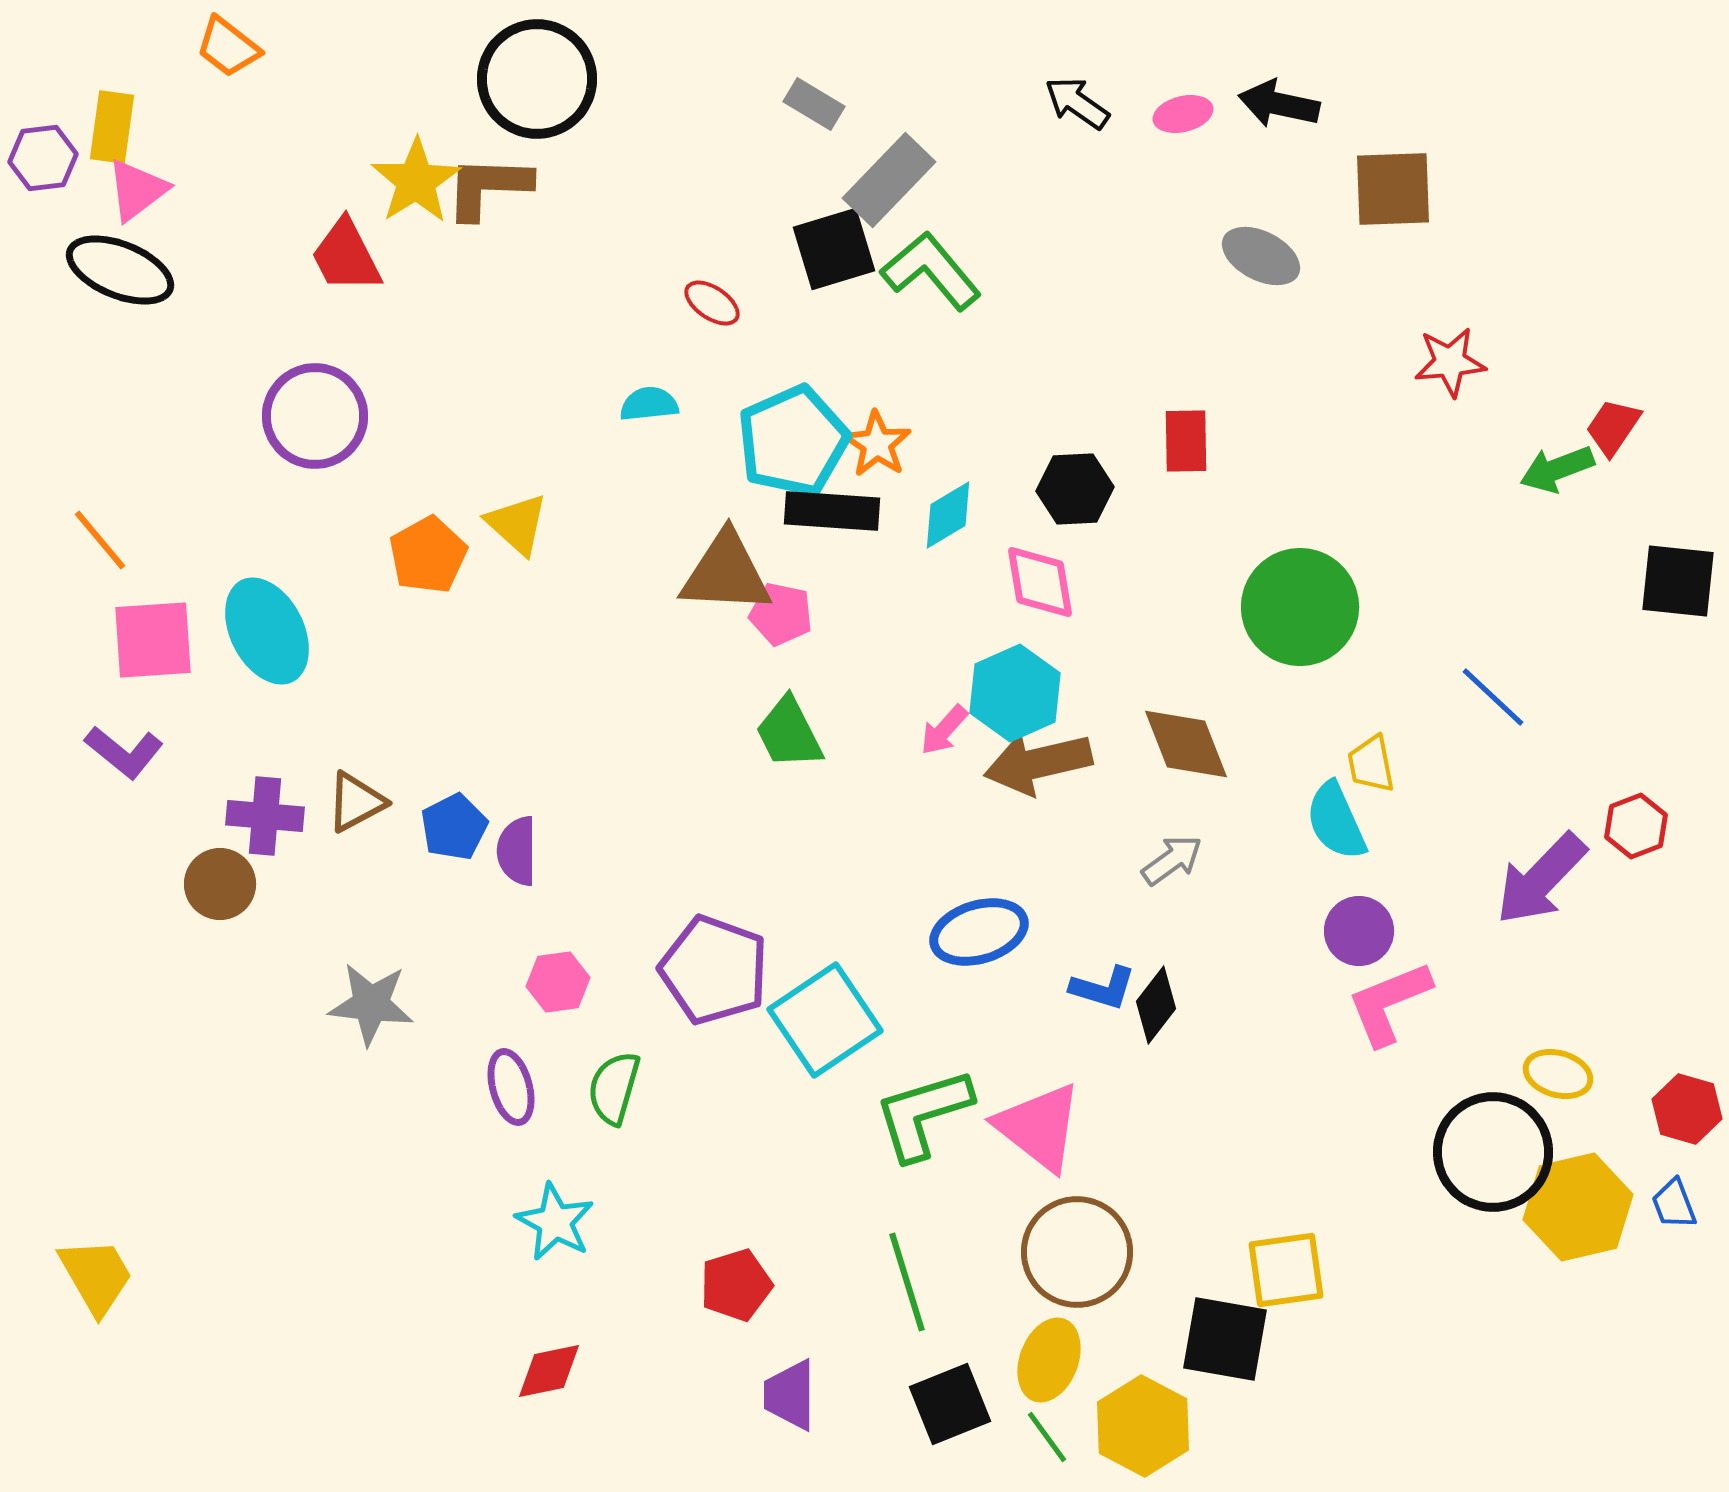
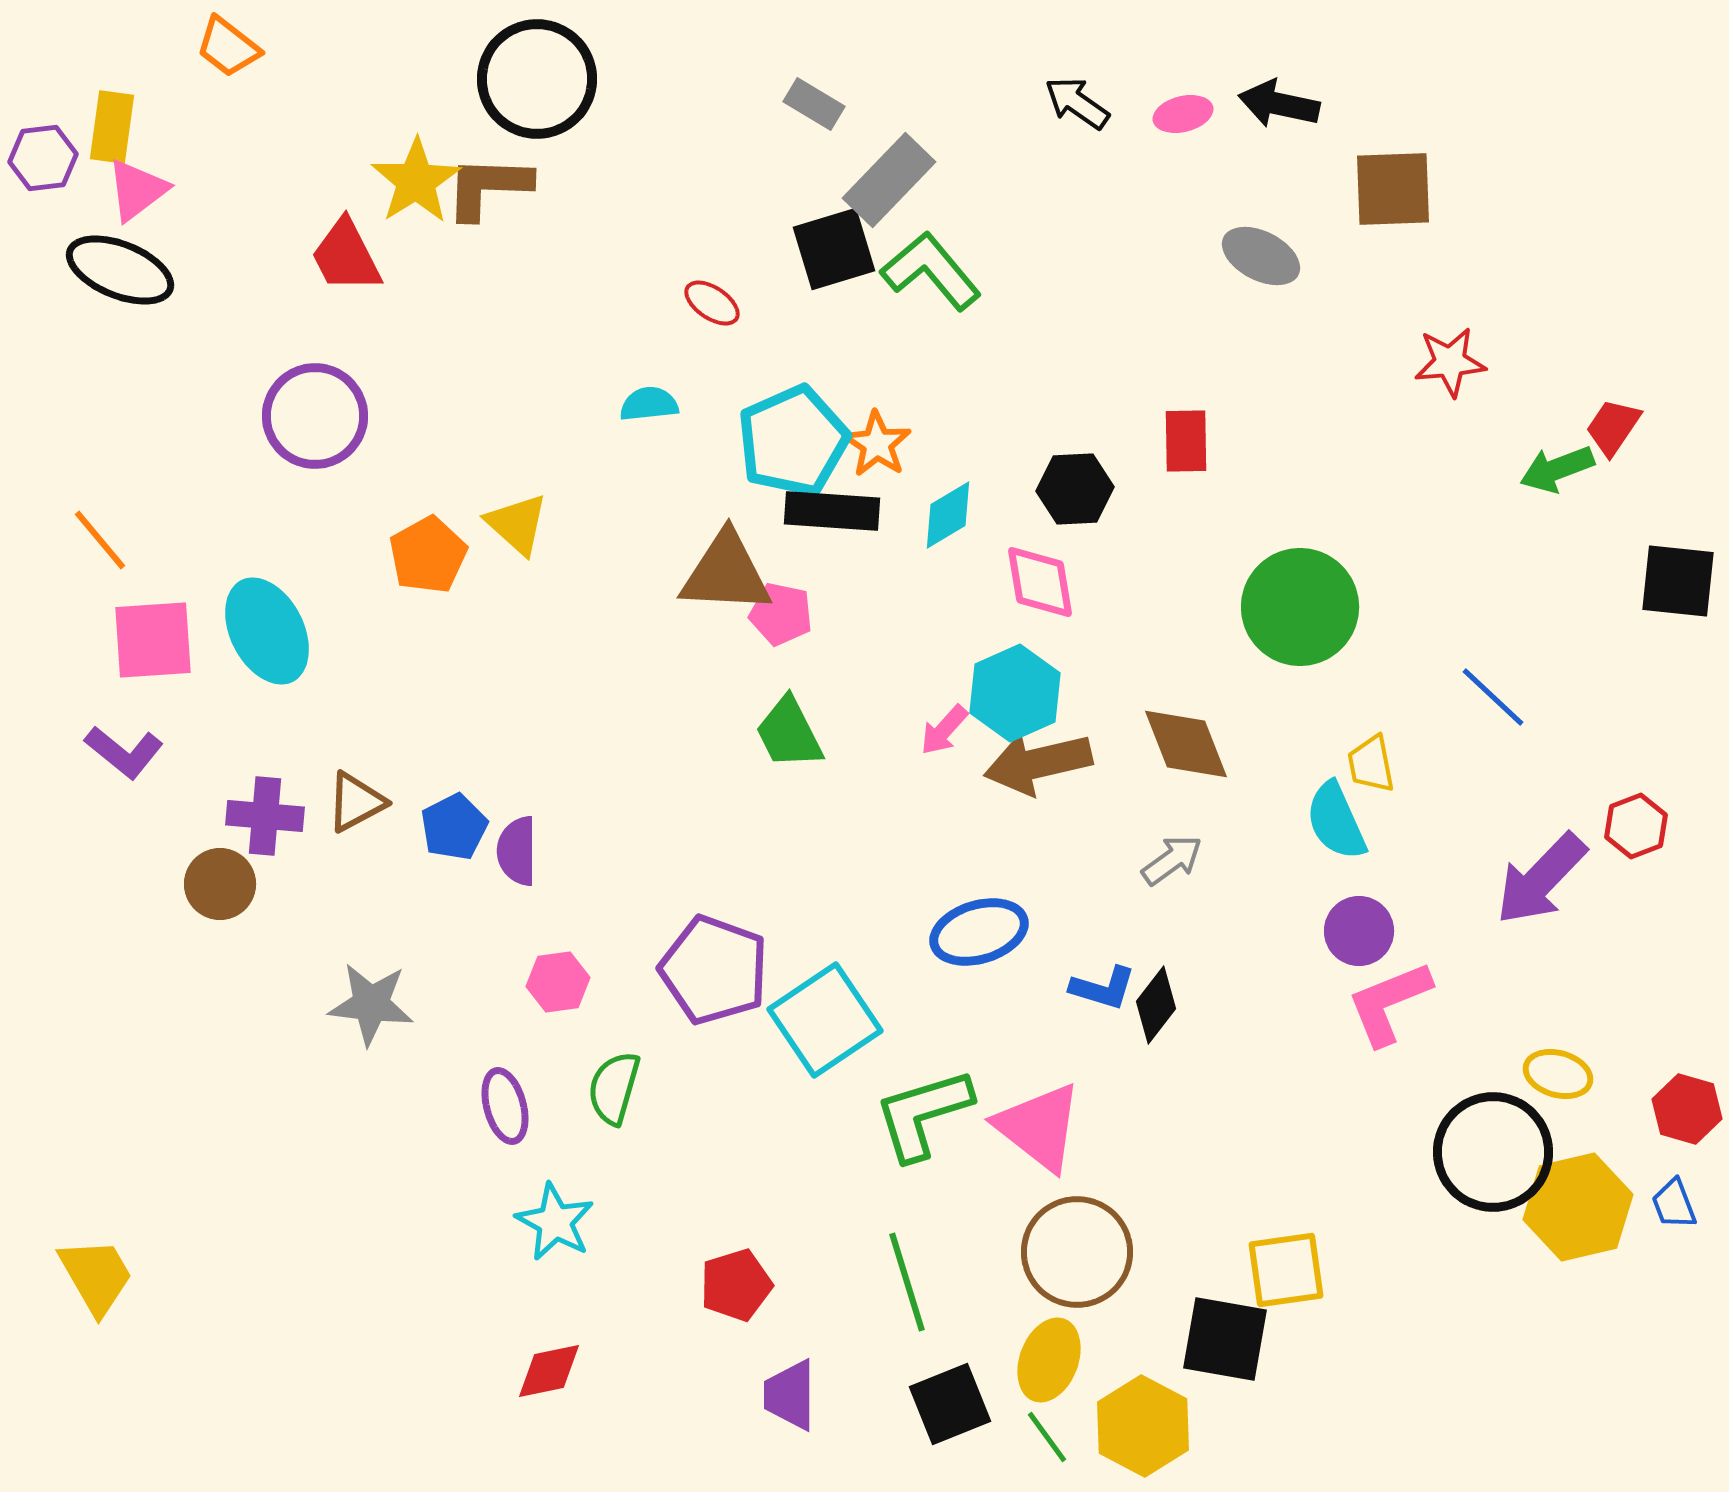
purple ellipse at (511, 1087): moved 6 px left, 19 px down
